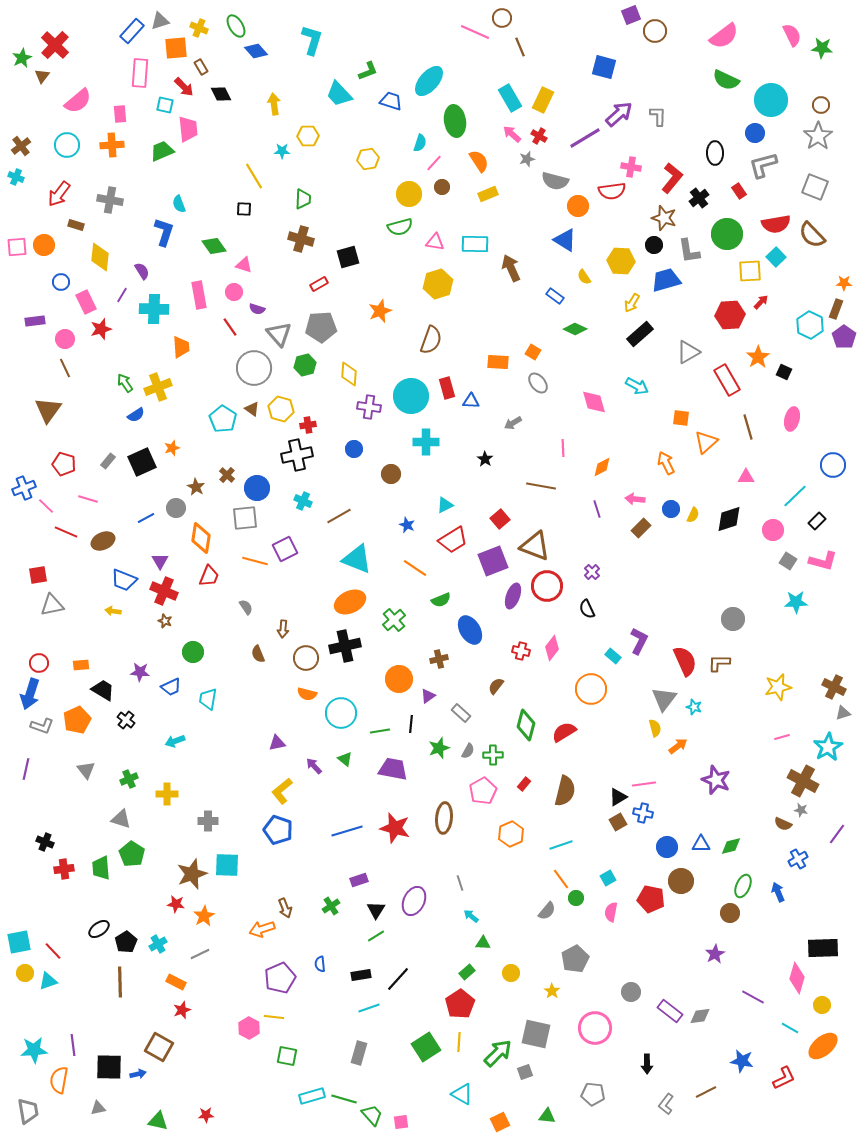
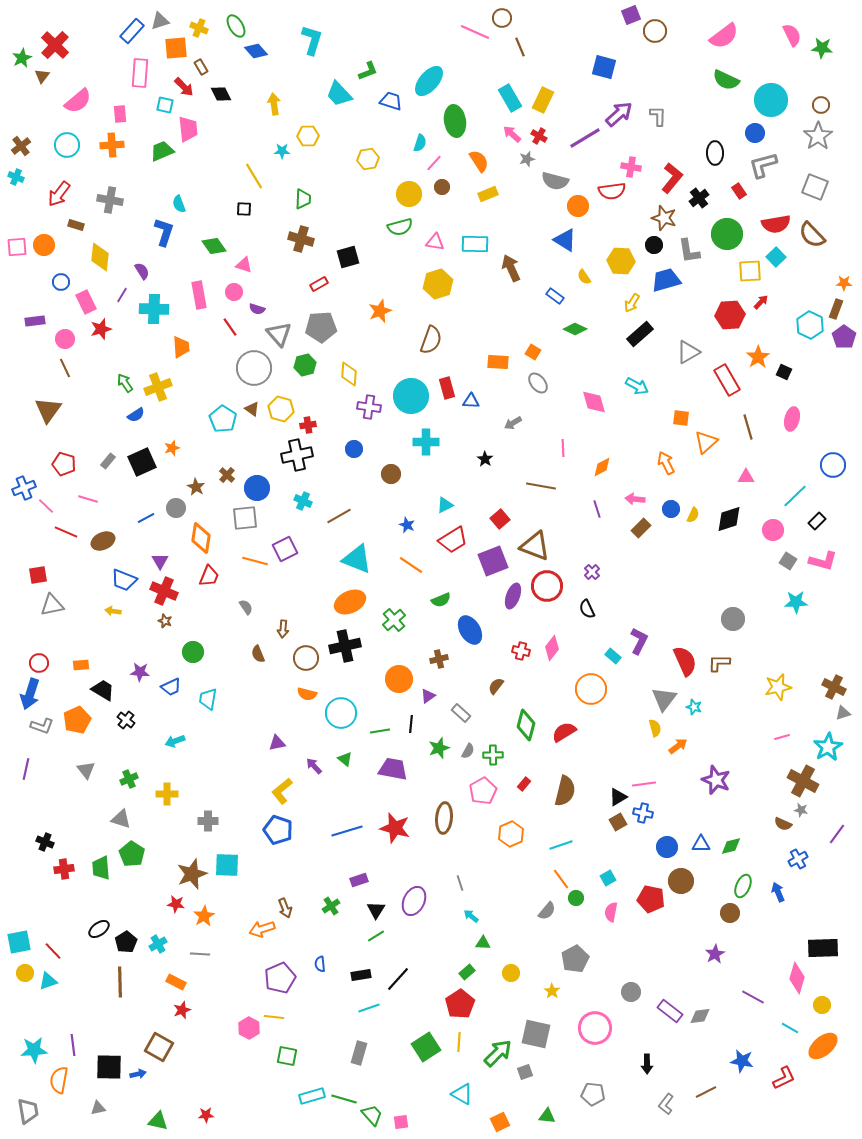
orange line at (415, 568): moved 4 px left, 3 px up
gray line at (200, 954): rotated 30 degrees clockwise
